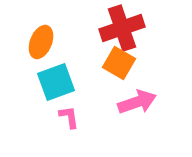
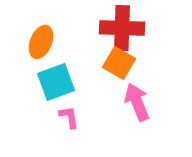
red cross: rotated 21 degrees clockwise
pink arrow: rotated 93 degrees counterclockwise
